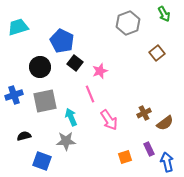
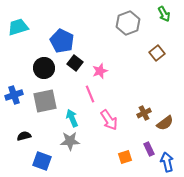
black circle: moved 4 px right, 1 px down
cyan arrow: moved 1 px right, 1 px down
gray star: moved 4 px right
